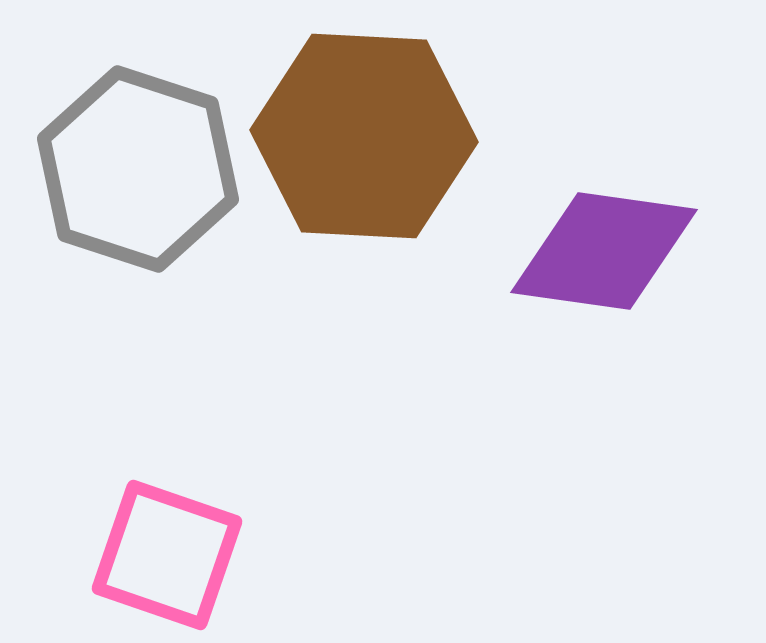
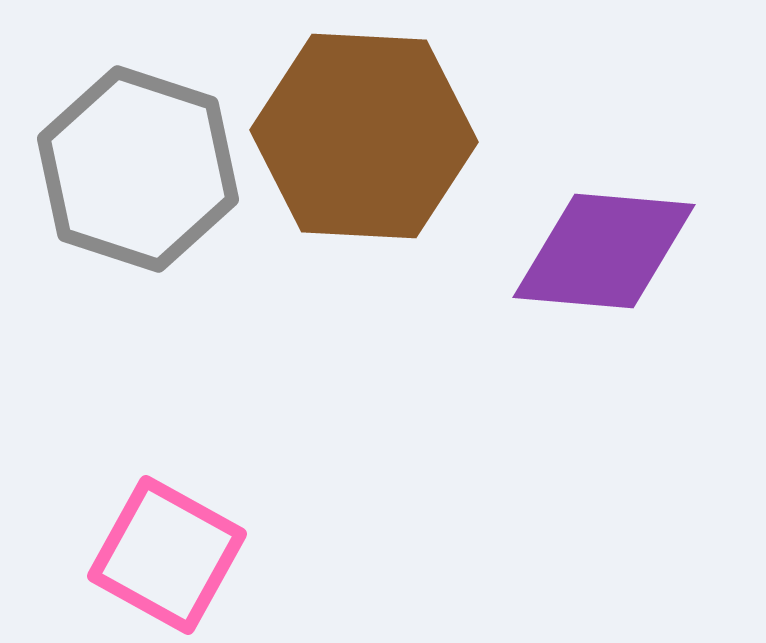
purple diamond: rotated 3 degrees counterclockwise
pink square: rotated 10 degrees clockwise
